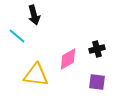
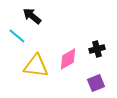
black arrow: moved 2 px left, 1 px down; rotated 144 degrees clockwise
yellow triangle: moved 9 px up
purple square: moved 1 px left, 1 px down; rotated 30 degrees counterclockwise
